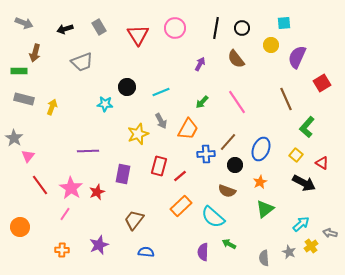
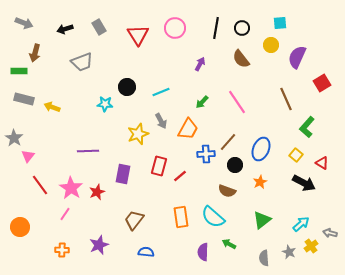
cyan square at (284, 23): moved 4 px left
brown semicircle at (236, 59): moved 5 px right
yellow arrow at (52, 107): rotated 91 degrees counterclockwise
orange rectangle at (181, 206): moved 11 px down; rotated 55 degrees counterclockwise
green triangle at (265, 209): moved 3 px left, 11 px down
